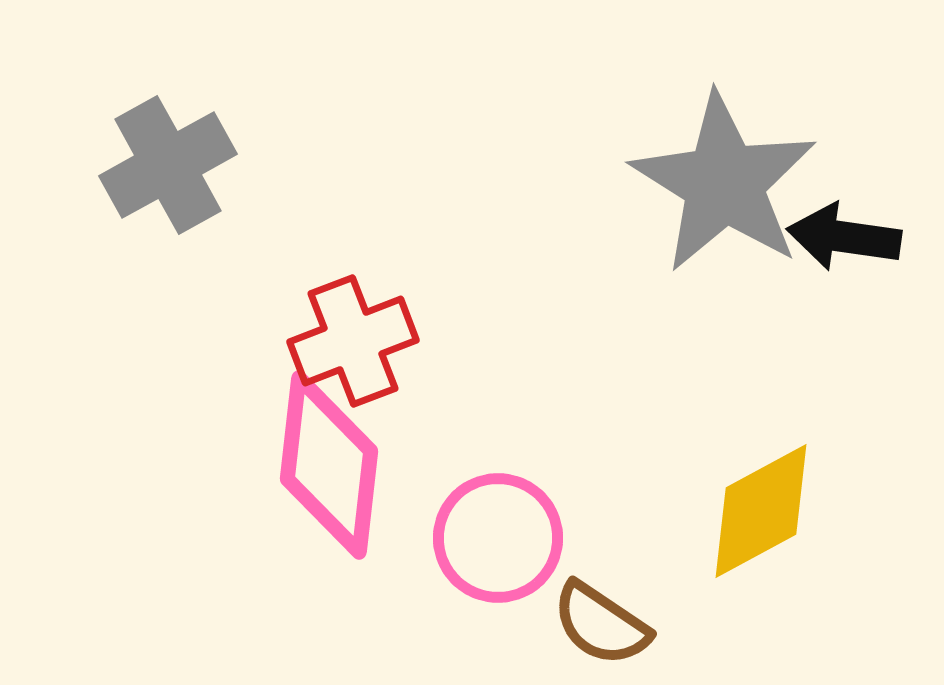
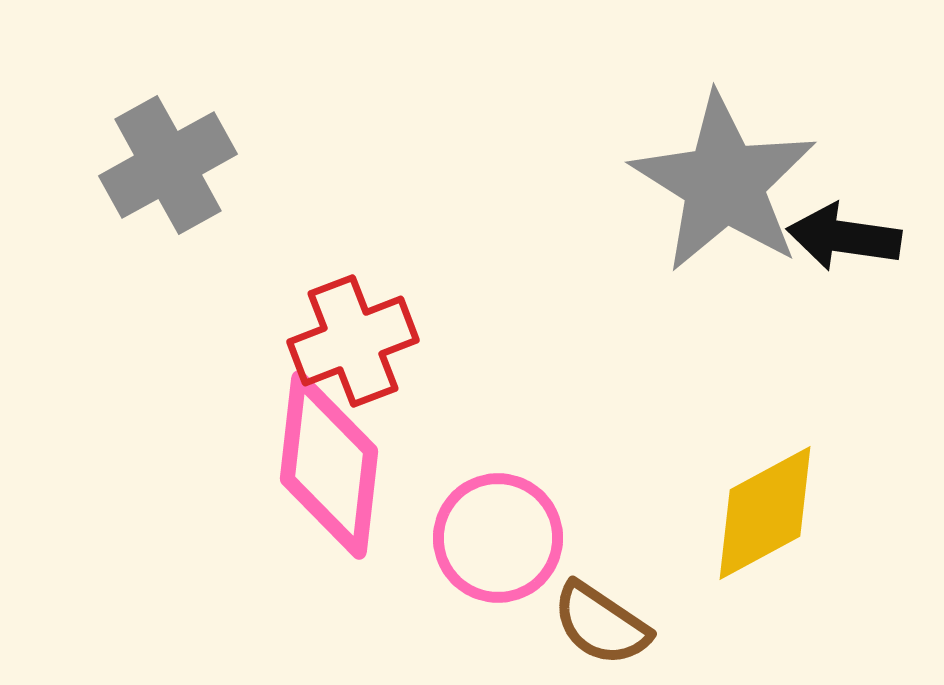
yellow diamond: moved 4 px right, 2 px down
